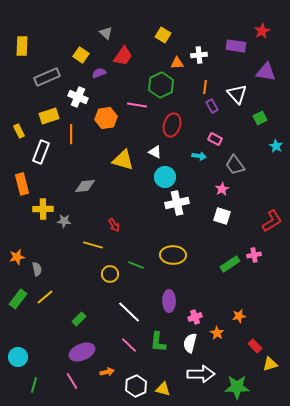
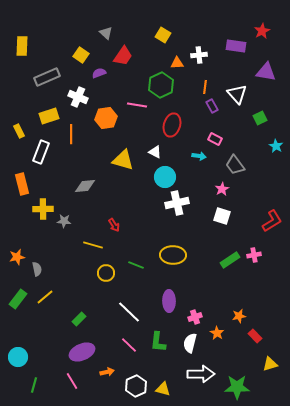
green rectangle at (230, 264): moved 4 px up
yellow circle at (110, 274): moved 4 px left, 1 px up
red rectangle at (255, 346): moved 10 px up
